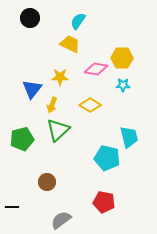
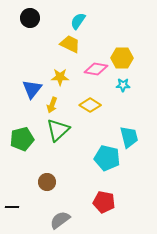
gray semicircle: moved 1 px left
